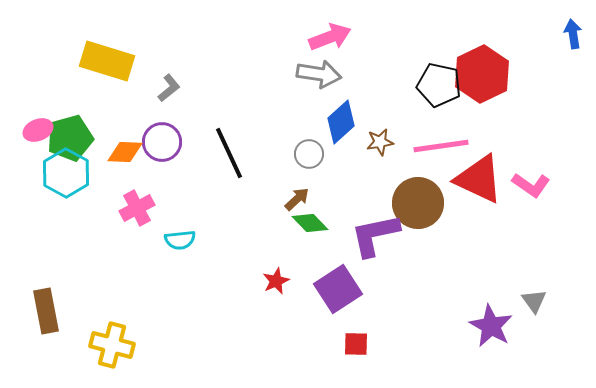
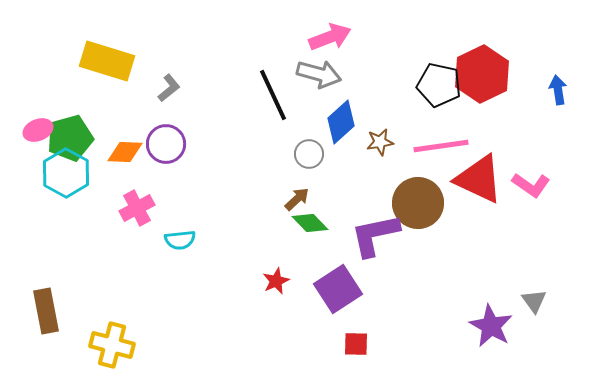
blue arrow: moved 15 px left, 56 px down
gray arrow: rotated 6 degrees clockwise
purple circle: moved 4 px right, 2 px down
black line: moved 44 px right, 58 px up
